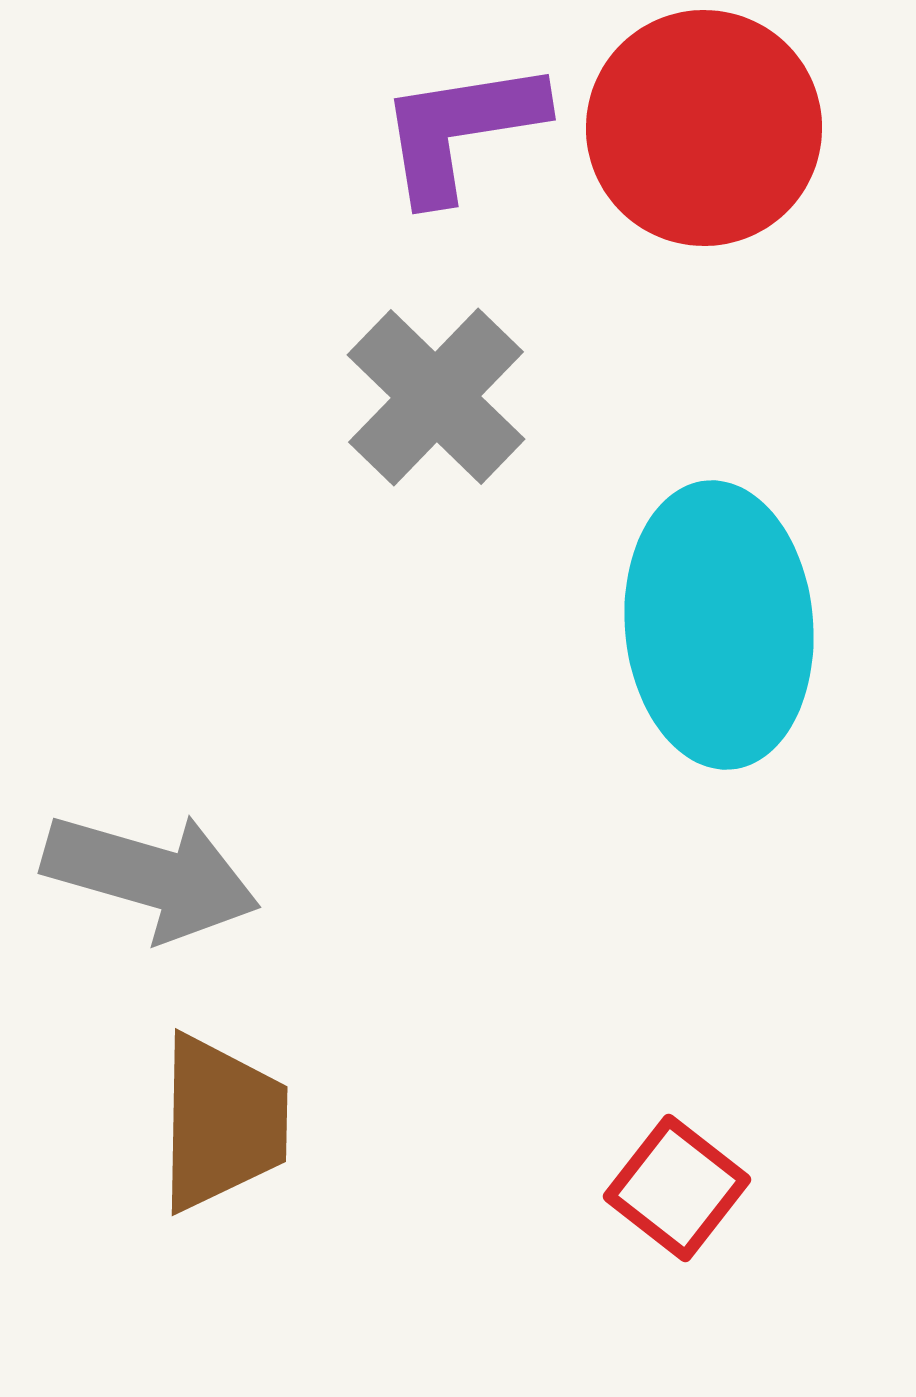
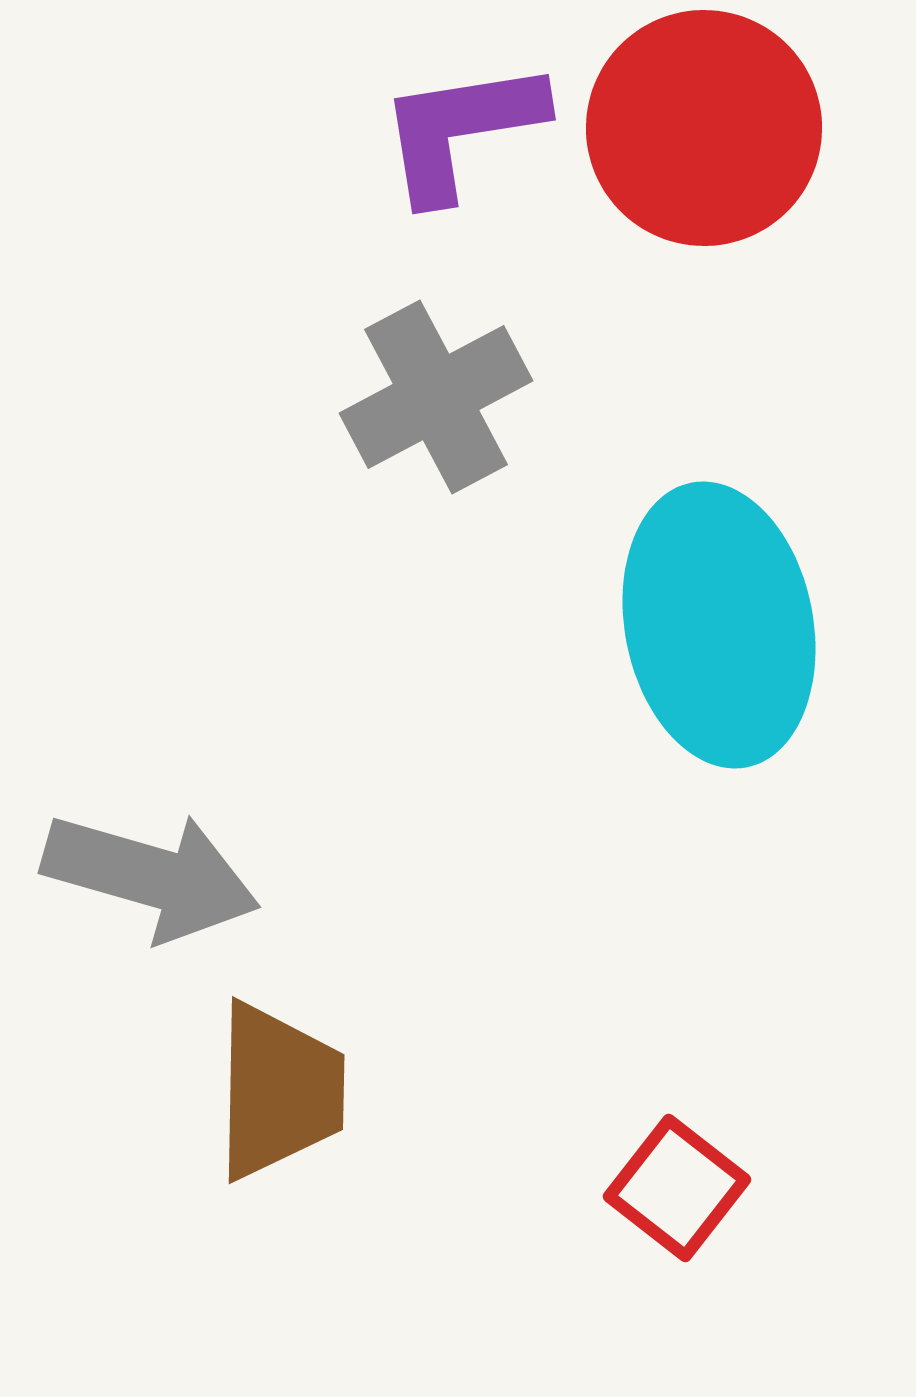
gray cross: rotated 18 degrees clockwise
cyan ellipse: rotated 6 degrees counterclockwise
brown trapezoid: moved 57 px right, 32 px up
